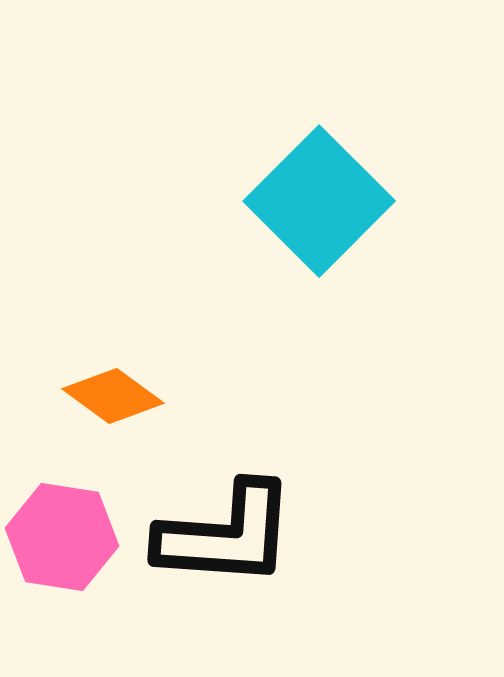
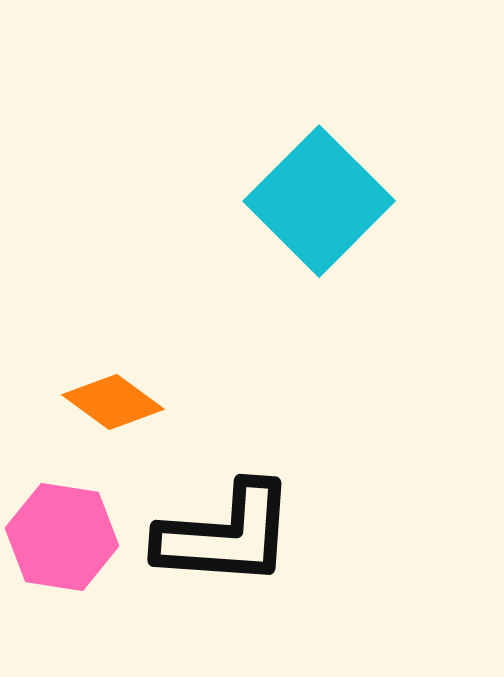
orange diamond: moved 6 px down
